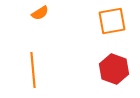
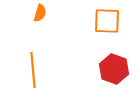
orange semicircle: rotated 42 degrees counterclockwise
orange square: moved 5 px left; rotated 12 degrees clockwise
